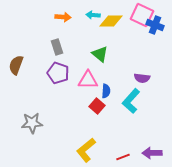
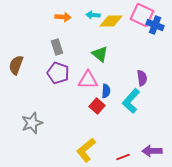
purple semicircle: rotated 105 degrees counterclockwise
gray star: rotated 15 degrees counterclockwise
purple arrow: moved 2 px up
